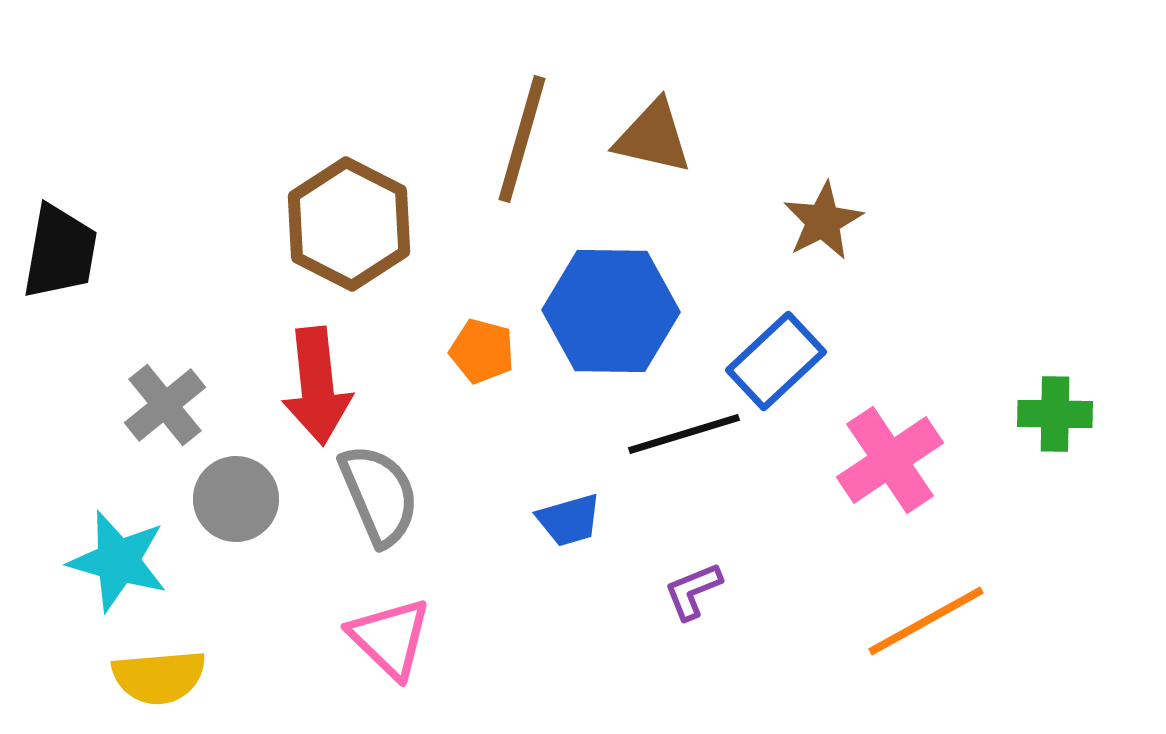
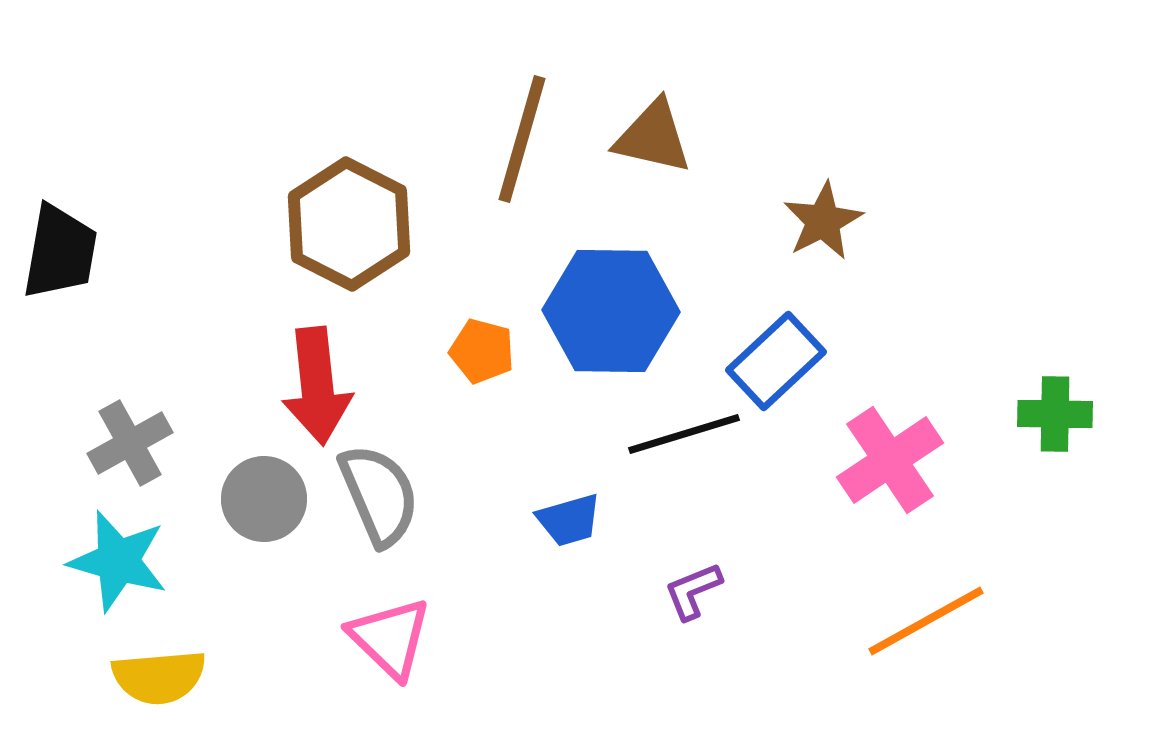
gray cross: moved 35 px left, 38 px down; rotated 10 degrees clockwise
gray circle: moved 28 px right
